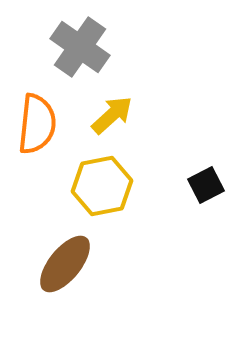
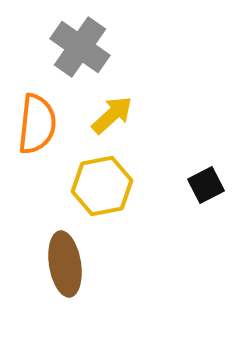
brown ellipse: rotated 48 degrees counterclockwise
